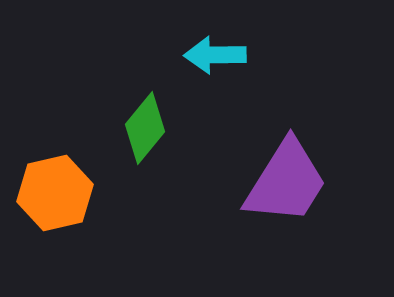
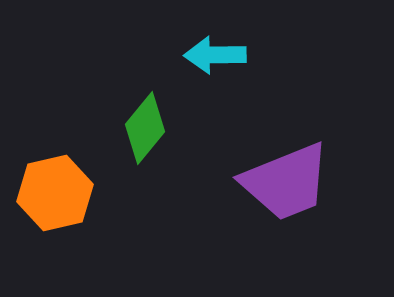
purple trapezoid: rotated 36 degrees clockwise
